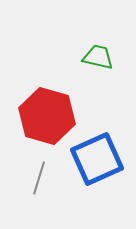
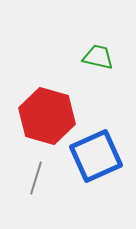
blue square: moved 1 px left, 3 px up
gray line: moved 3 px left
